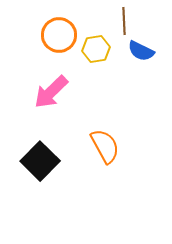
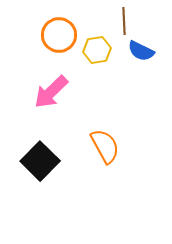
yellow hexagon: moved 1 px right, 1 px down
